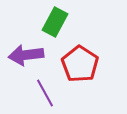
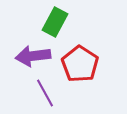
purple arrow: moved 7 px right, 1 px down
